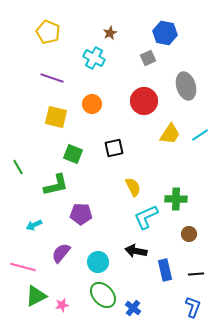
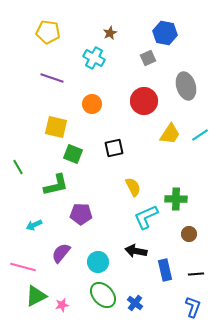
yellow pentagon: rotated 15 degrees counterclockwise
yellow square: moved 10 px down
blue cross: moved 2 px right, 5 px up
